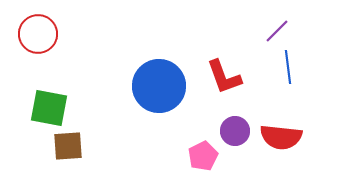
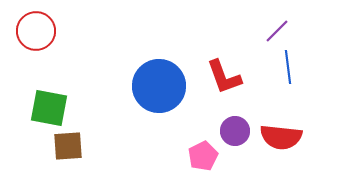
red circle: moved 2 px left, 3 px up
